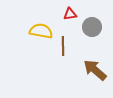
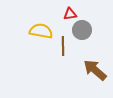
gray circle: moved 10 px left, 3 px down
